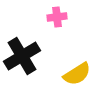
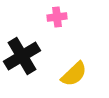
yellow semicircle: moved 3 px left; rotated 12 degrees counterclockwise
